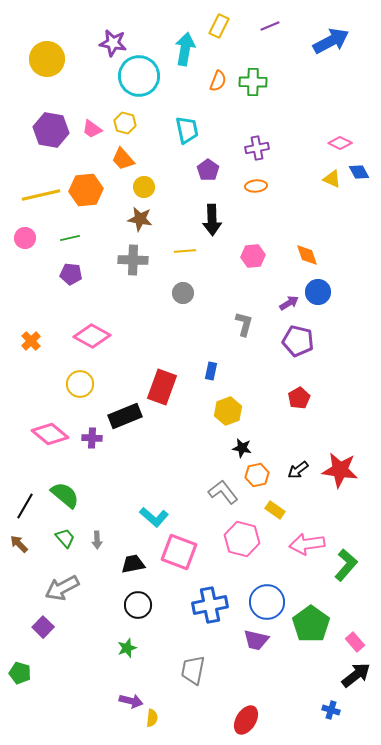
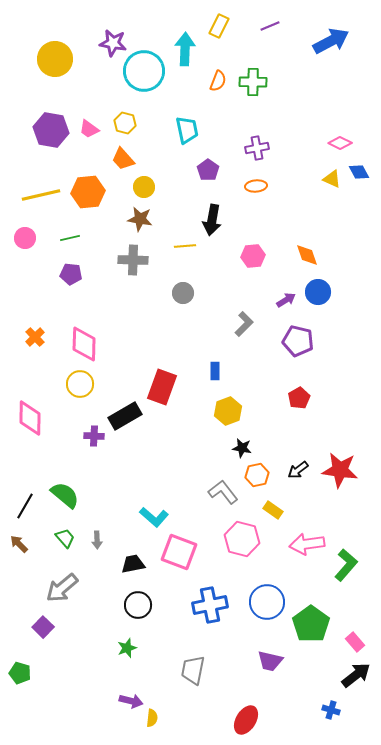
cyan arrow at (185, 49): rotated 8 degrees counterclockwise
yellow circle at (47, 59): moved 8 px right
cyan circle at (139, 76): moved 5 px right, 5 px up
pink trapezoid at (92, 129): moved 3 px left
orange hexagon at (86, 190): moved 2 px right, 2 px down
black arrow at (212, 220): rotated 12 degrees clockwise
yellow line at (185, 251): moved 5 px up
purple arrow at (289, 303): moved 3 px left, 3 px up
gray L-shape at (244, 324): rotated 30 degrees clockwise
pink diamond at (92, 336): moved 8 px left, 8 px down; rotated 63 degrees clockwise
orange cross at (31, 341): moved 4 px right, 4 px up
blue rectangle at (211, 371): moved 4 px right; rotated 12 degrees counterclockwise
black rectangle at (125, 416): rotated 8 degrees counterclockwise
pink diamond at (50, 434): moved 20 px left, 16 px up; rotated 51 degrees clockwise
purple cross at (92, 438): moved 2 px right, 2 px up
yellow rectangle at (275, 510): moved 2 px left
gray arrow at (62, 588): rotated 12 degrees counterclockwise
purple trapezoid at (256, 640): moved 14 px right, 21 px down
